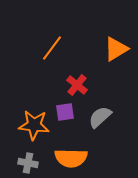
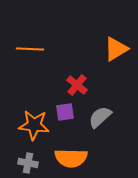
orange line: moved 22 px left, 1 px down; rotated 56 degrees clockwise
